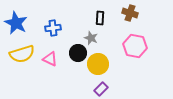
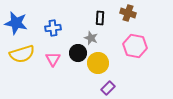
brown cross: moved 2 px left
blue star: rotated 15 degrees counterclockwise
pink triangle: moved 3 px right; rotated 35 degrees clockwise
yellow circle: moved 1 px up
purple rectangle: moved 7 px right, 1 px up
